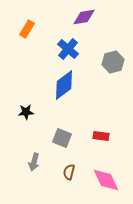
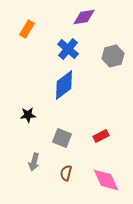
gray hexagon: moved 6 px up
black star: moved 2 px right, 3 px down
red rectangle: rotated 35 degrees counterclockwise
brown semicircle: moved 3 px left, 1 px down
